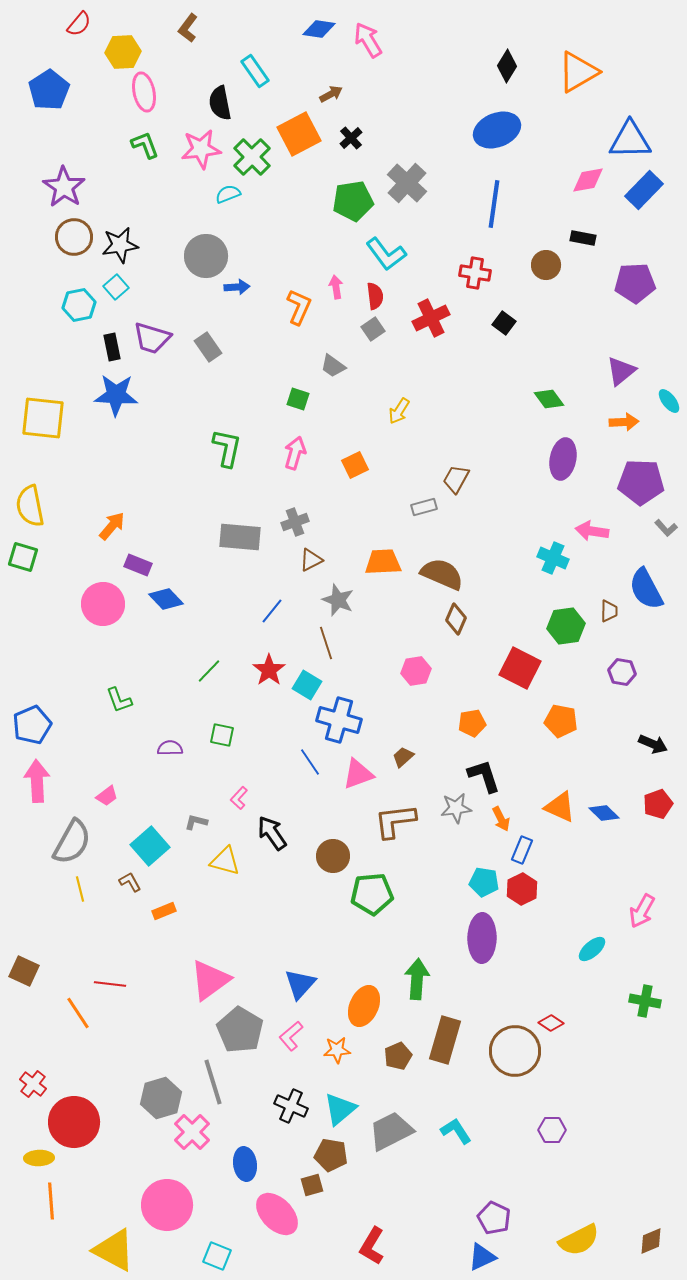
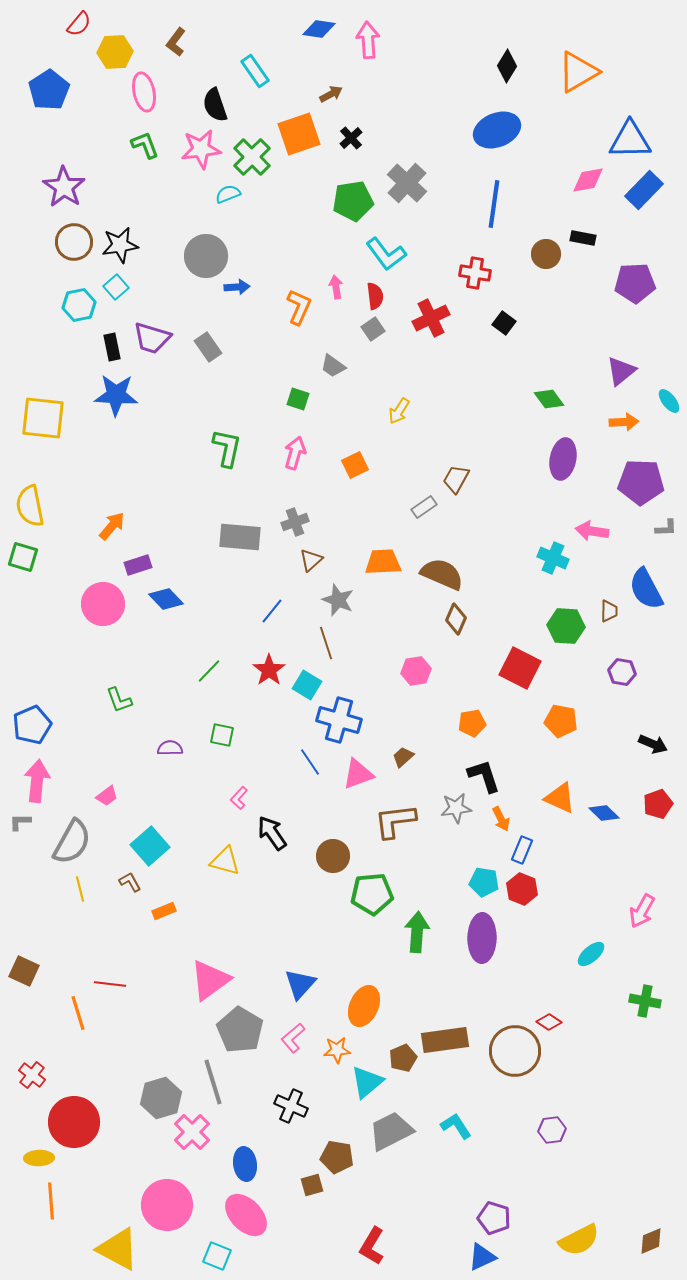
brown L-shape at (188, 28): moved 12 px left, 14 px down
pink arrow at (368, 40): rotated 27 degrees clockwise
yellow hexagon at (123, 52): moved 8 px left
black semicircle at (220, 103): moved 5 px left, 2 px down; rotated 8 degrees counterclockwise
orange square at (299, 134): rotated 9 degrees clockwise
brown circle at (74, 237): moved 5 px down
brown circle at (546, 265): moved 11 px up
gray rectangle at (424, 507): rotated 20 degrees counterclockwise
gray L-shape at (666, 528): rotated 50 degrees counterclockwise
brown triangle at (311, 560): rotated 15 degrees counterclockwise
purple rectangle at (138, 565): rotated 40 degrees counterclockwise
green hexagon at (566, 626): rotated 12 degrees clockwise
pink arrow at (37, 781): rotated 9 degrees clockwise
orange triangle at (560, 807): moved 9 px up
gray L-shape at (196, 822): moved 176 px left; rotated 15 degrees counterclockwise
red hexagon at (522, 889): rotated 12 degrees counterclockwise
cyan ellipse at (592, 949): moved 1 px left, 5 px down
green arrow at (417, 979): moved 47 px up
orange line at (78, 1013): rotated 16 degrees clockwise
red diamond at (551, 1023): moved 2 px left, 1 px up
pink L-shape at (291, 1036): moved 2 px right, 2 px down
brown rectangle at (445, 1040): rotated 66 degrees clockwise
brown pentagon at (398, 1056): moved 5 px right, 2 px down
red cross at (33, 1084): moved 1 px left, 9 px up
cyan triangle at (340, 1109): moved 27 px right, 27 px up
purple hexagon at (552, 1130): rotated 8 degrees counterclockwise
cyan L-shape at (456, 1131): moved 5 px up
brown pentagon at (331, 1155): moved 6 px right, 2 px down
pink ellipse at (277, 1214): moved 31 px left, 1 px down
purple pentagon at (494, 1218): rotated 8 degrees counterclockwise
yellow triangle at (114, 1250): moved 4 px right, 1 px up
